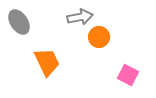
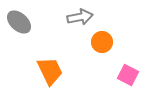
gray ellipse: rotated 15 degrees counterclockwise
orange circle: moved 3 px right, 5 px down
orange trapezoid: moved 3 px right, 9 px down
